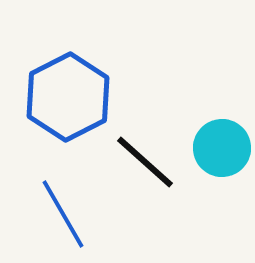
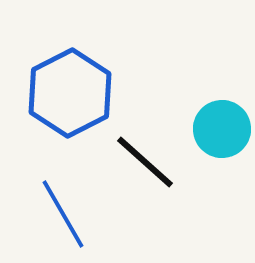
blue hexagon: moved 2 px right, 4 px up
cyan circle: moved 19 px up
